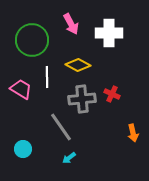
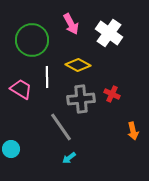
white cross: rotated 36 degrees clockwise
gray cross: moved 1 px left
orange arrow: moved 2 px up
cyan circle: moved 12 px left
